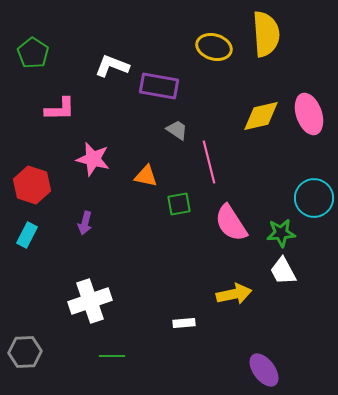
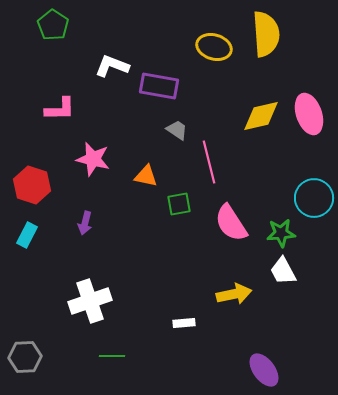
green pentagon: moved 20 px right, 28 px up
gray hexagon: moved 5 px down
